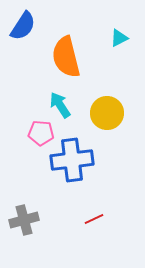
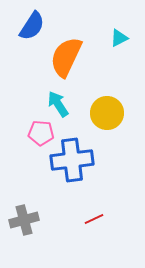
blue semicircle: moved 9 px right
orange semicircle: rotated 39 degrees clockwise
cyan arrow: moved 2 px left, 1 px up
